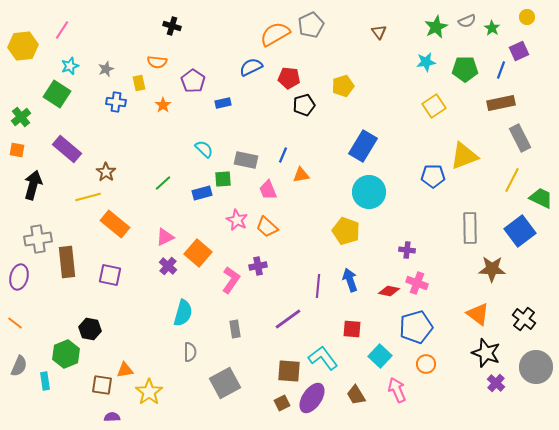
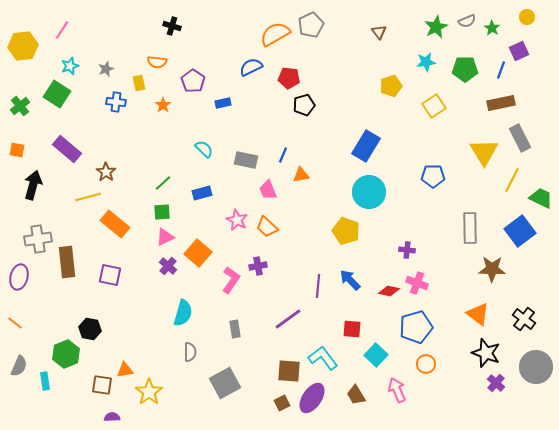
yellow pentagon at (343, 86): moved 48 px right
green cross at (21, 117): moved 1 px left, 11 px up
blue rectangle at (363, 146): moved 3 px right
yellow triangle at (464, 156): moved 20 px right, 4 px up; rotated 40 degrees counterclockwise
green square at (223, 179): moved 61 px left, 33 px down
blue arrow at (350, 280): rotated 25 degrees counterclockwise
cyan square at (380, 356): moved 4 px left, 1 px up
